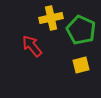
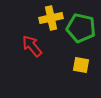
green pentagon: moved 2 px up; rotated 12 degrees counterclockwise
yellow square: rotated 24 degrees clockwise
